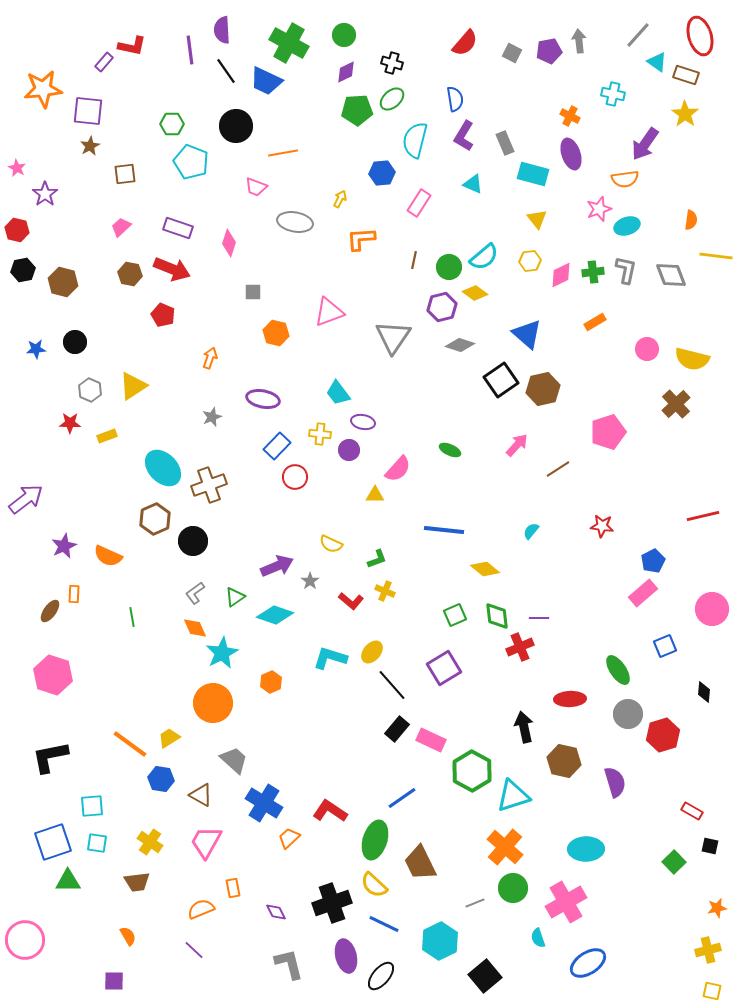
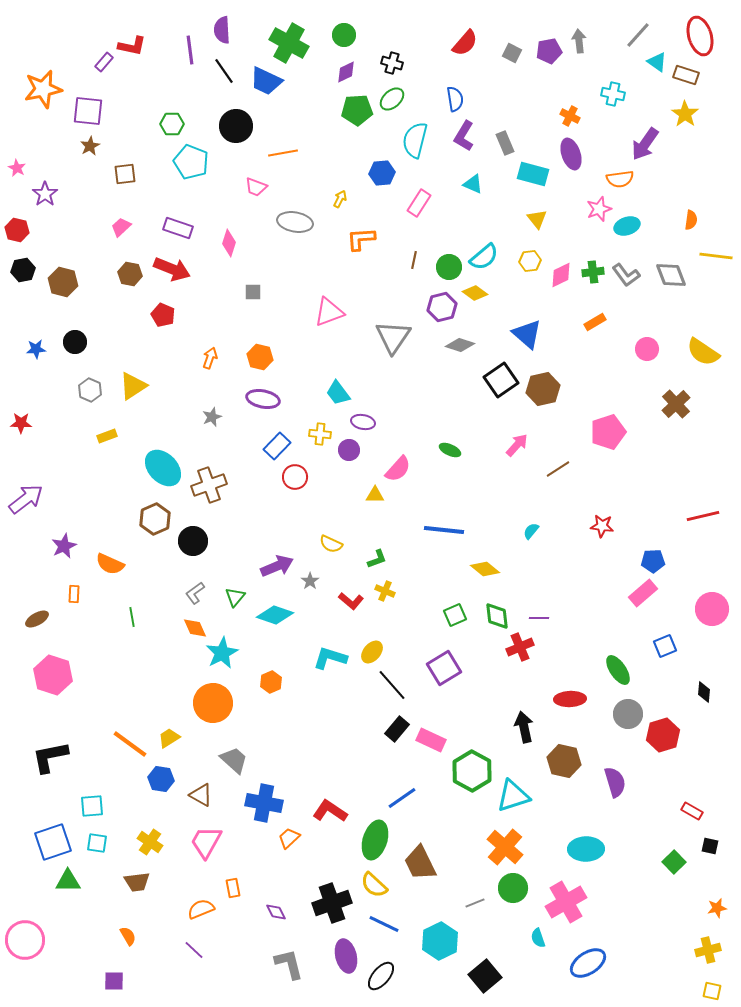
black line at (226, 71): moved 2 px left
orange star at (43, 89): rotated 6 degrees counterclockwise
orange semicircle at (625, 179): moved 5 px left
gray L-shape at (626, 270): moved 5 px down; rotated 132 degrees clockwise
orange hexagon at (276, 333): moved 16 px left, 24 px down
yellow semicircle at (692, 359): moved 11 px right, 7 px up; rotated 20 degrees clockwise
red star at (70, 423): moved 49 px left
orange semicircle at (108, 556): moved 2 px right, 8 px down
blue pentagon at (653, 561): rotated 25 degrees clockwise
green triangle at (235, 597): rotated 15 degrees counterclockwise
brown ellipse at (50, 611): moved 13 px left, 8 px down; rotated 25 degrees clockwise
blue cross at (264, 803): rotated 21 degrees counterclockwise
